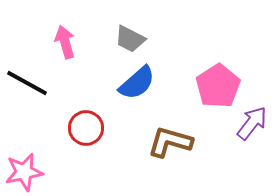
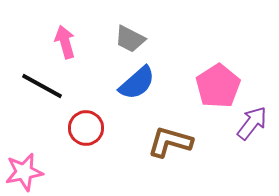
black line: moved 15 px right, 3 px down
